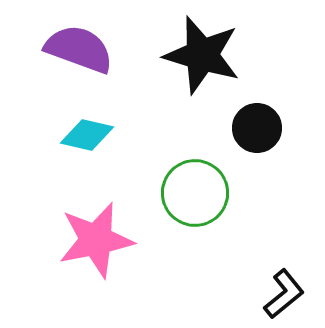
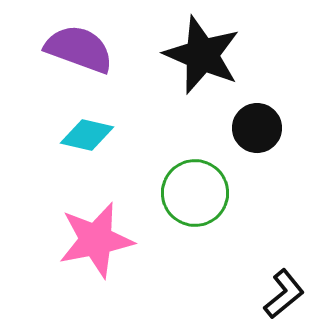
black star: rotated 6 degrees clockwise
